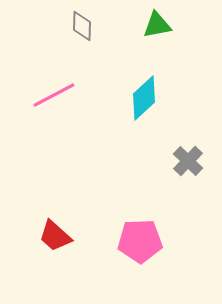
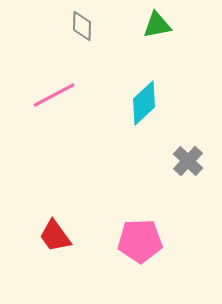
cyan diamond: moved 5 px down
red trapezoid: rotated 12 degrees clockwise
